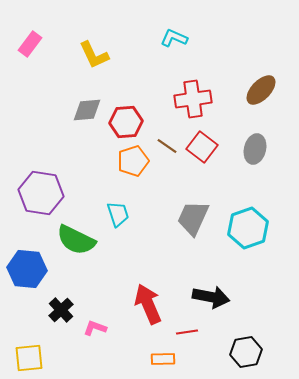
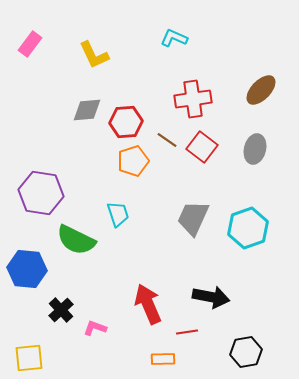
brown line: moved 6 px up
